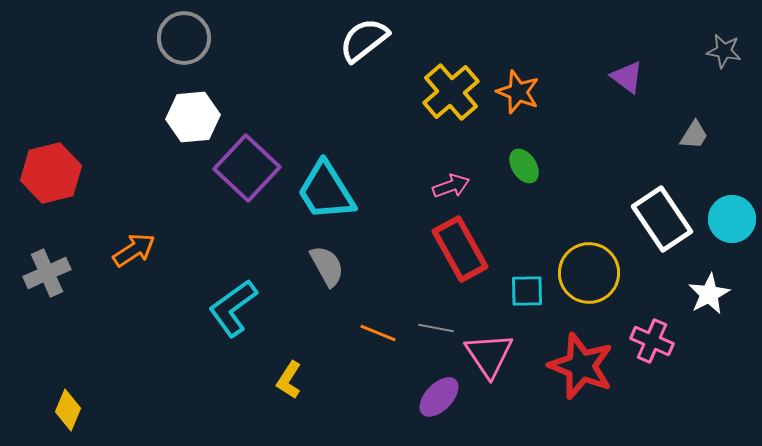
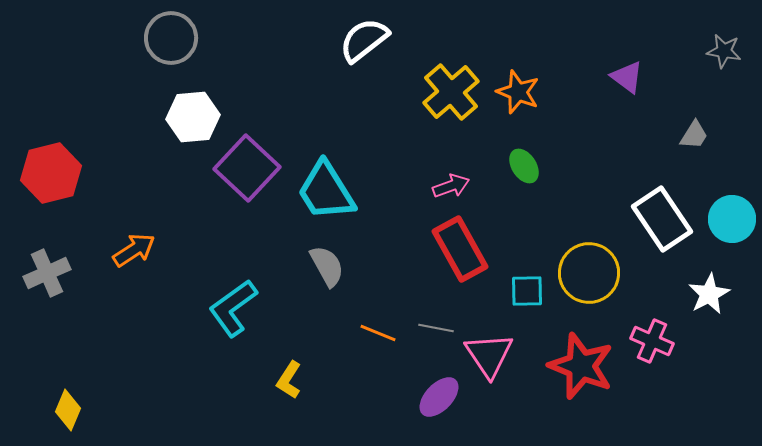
gray circle: moved 13 px left
